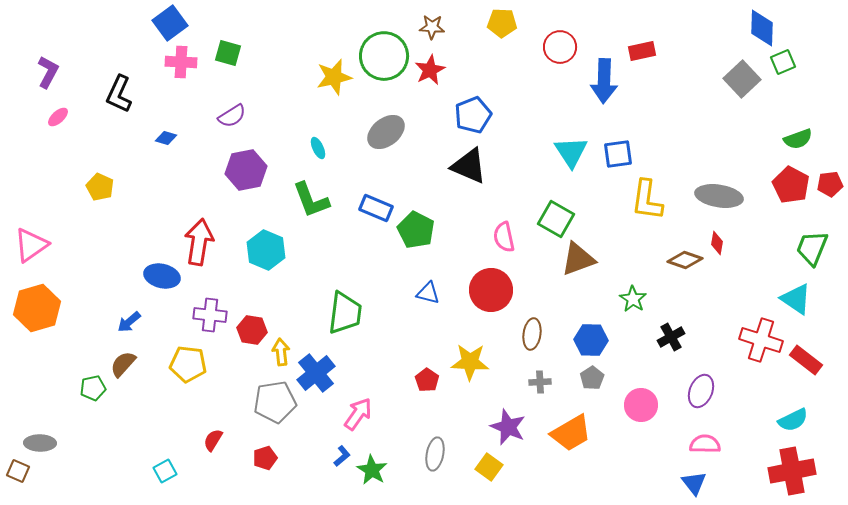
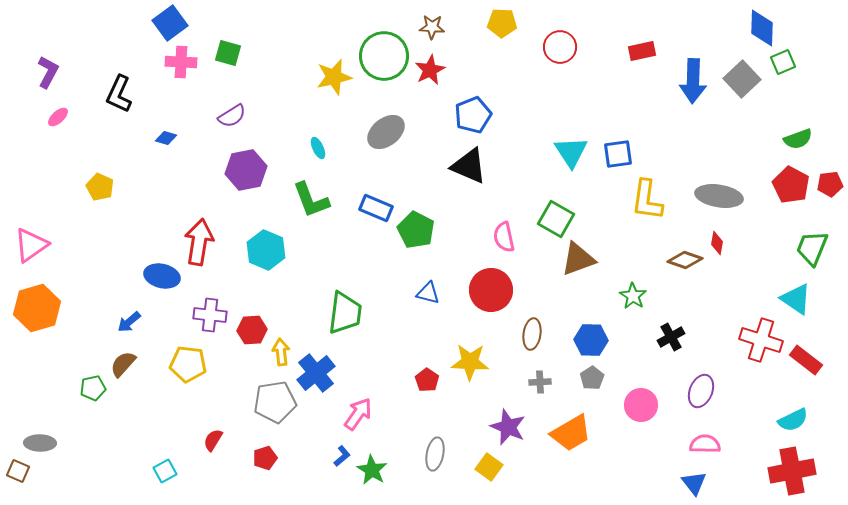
blue arrow at (604, 81): moved 89 px right
green star at (633, 299): moved 3 px up
red hexagon at (252, 330): rotated 12 degrees counterclockwise
